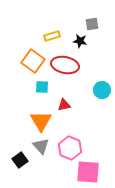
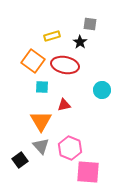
gray square: moved 2 px left; rotated 16 degrees clockwise
black star: moved 1 px down; rotated 24 degrees clockwise
